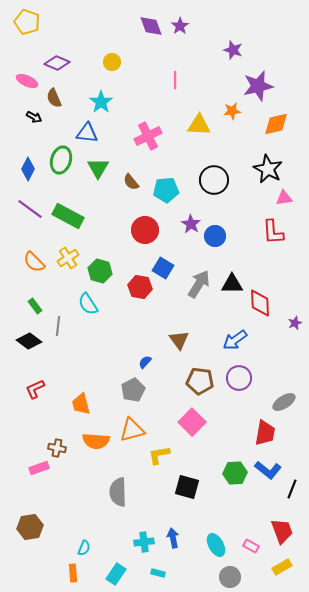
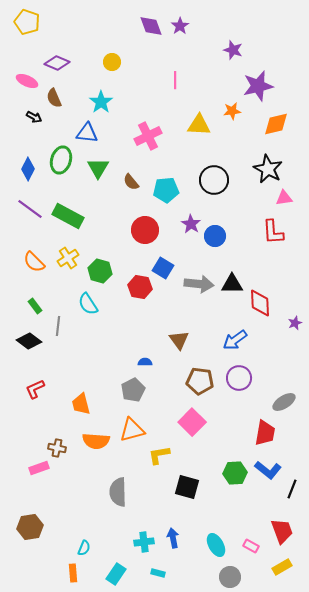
gray arrow at (199, 284): rotated 64 degrees clockwise
blue semicircle at (145, 362): rotated 48 degrees clockwise
